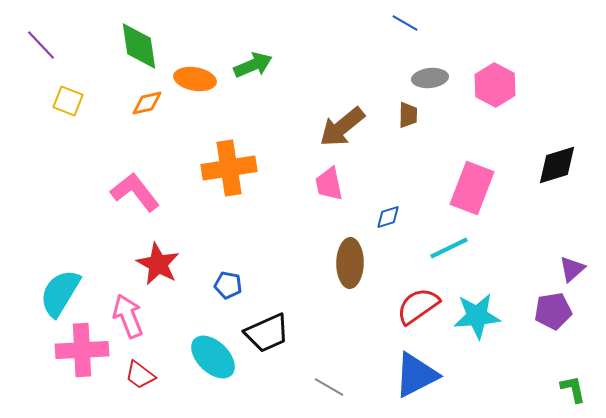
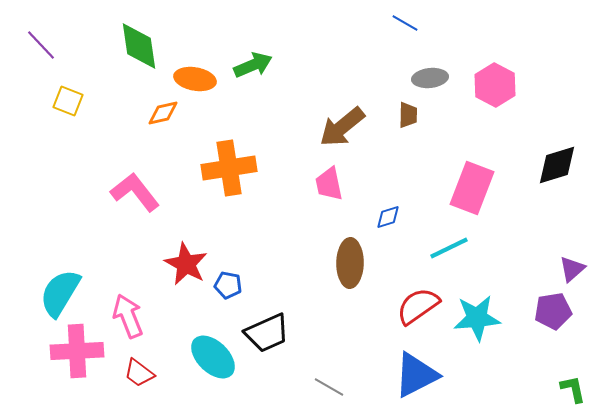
orange diamond: moved 16 px right, 10 px down
red star: moved 28 px right
cyan star: moved 2 px down
pink cross: moved 5 px left, 1 px down
red trapezoid: moved 1 px left, 2 px up
